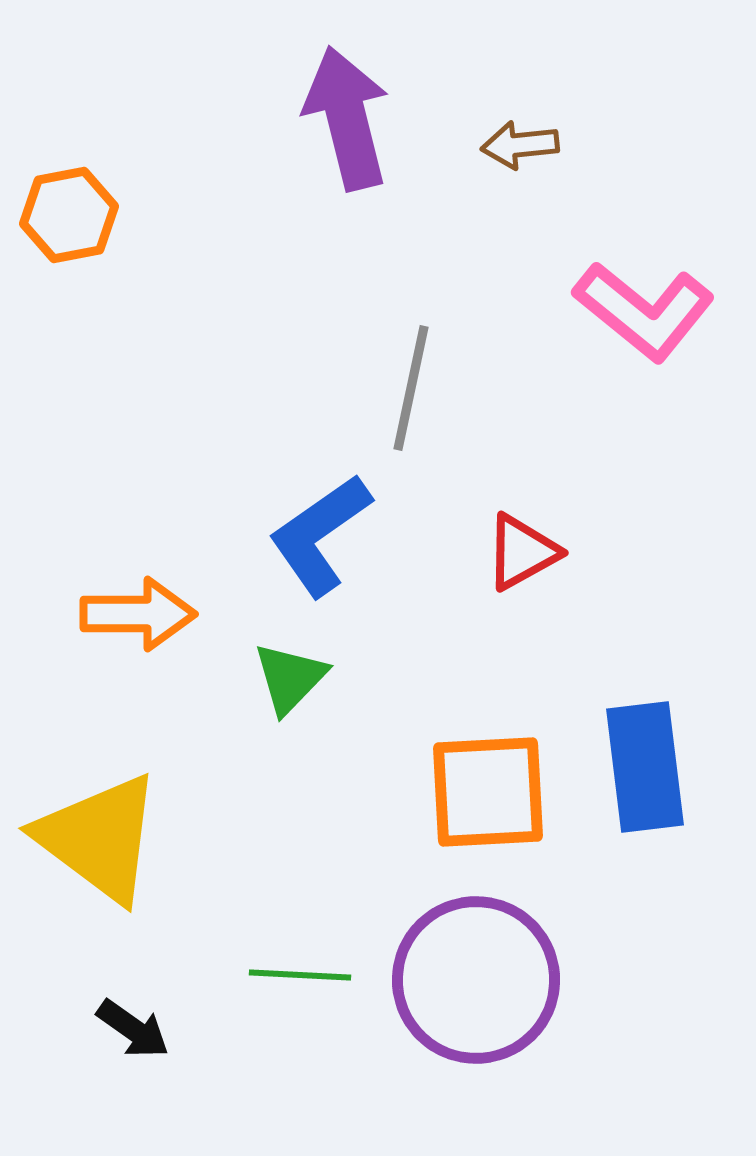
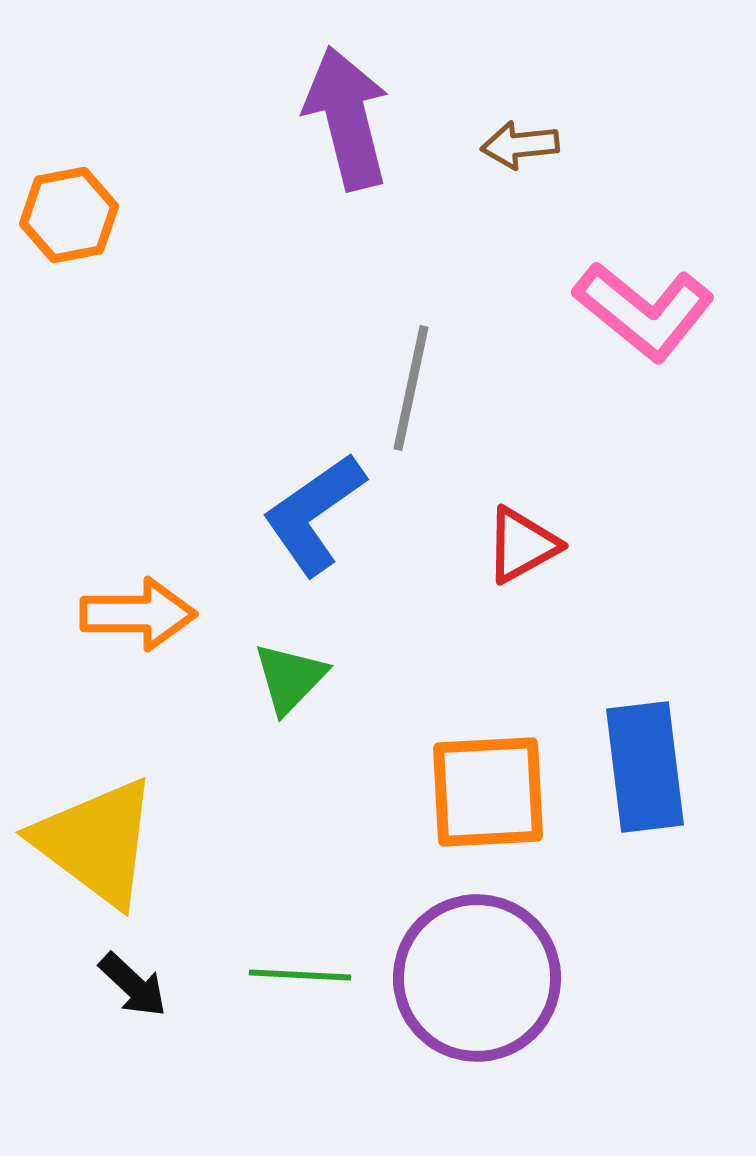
blue L-shape: moved 6 px left, 21 px up
red triangle: moved 7 px up
yellow triangle: moved 3 px left, 4 px down
purple circle: moved 1 px right, 2 px up
black arrow: moved 44 px up; rotated 8 degrees clockwise
